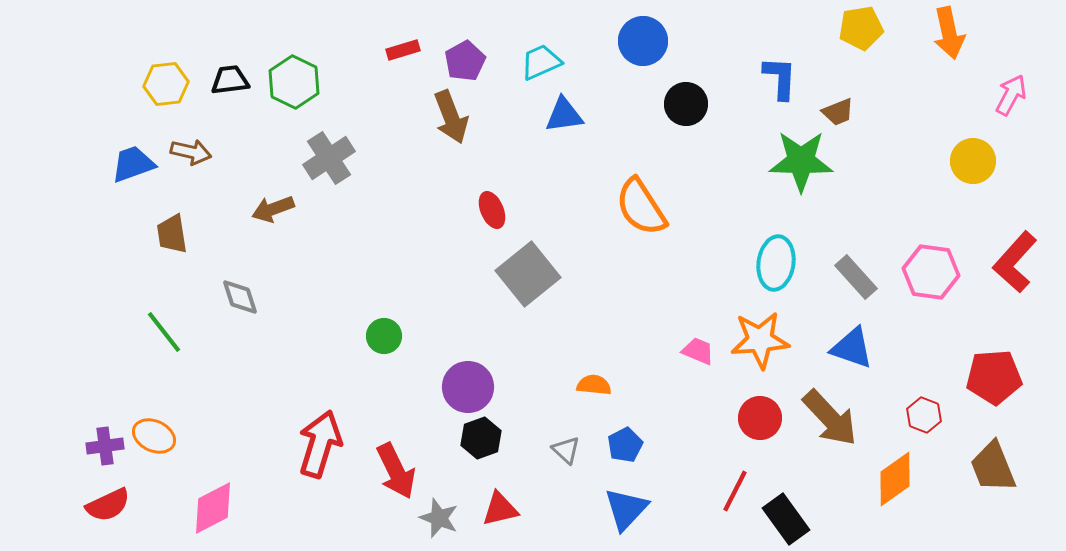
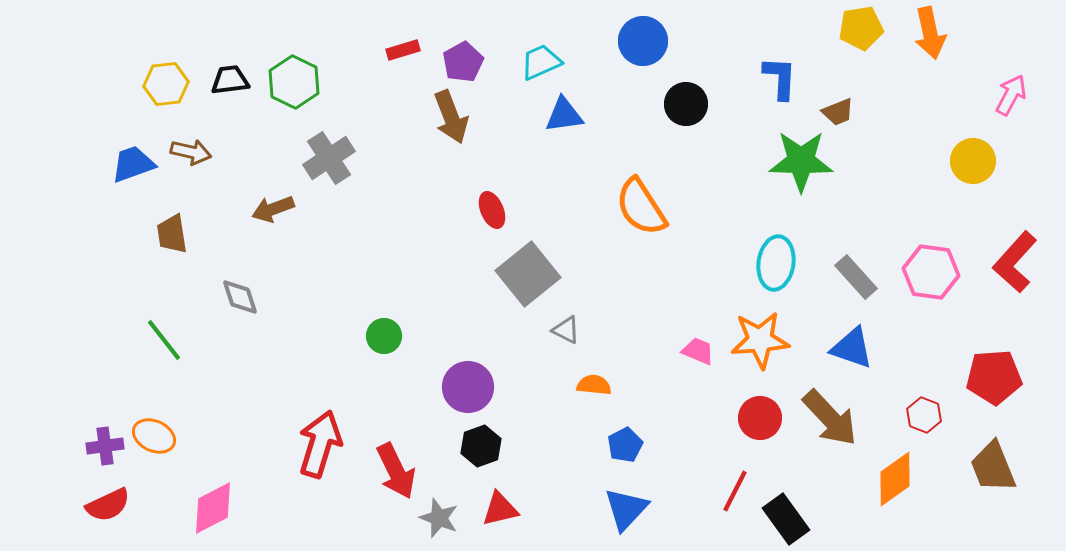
orange arrow at (949, 33): moved 19 px left
purple pentagon at (465, 61): moved 2 px left, 1 px down
green line at (164, 332): moved 8 px down
black hexagon at (481, 438): moved 8 px down
gray triangle at (566, 450): moved 120 px up; rotated 16 degrees counterclockwise
